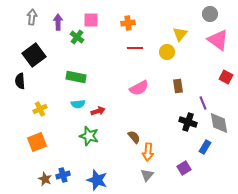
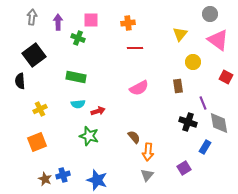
green cross: moved 1 px right, 1 px down; rotated 16 degrees counterclockwise
yellow circle: moved 26 px right, 10 px down
